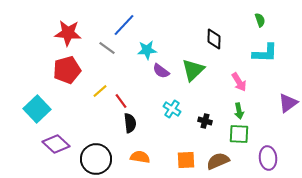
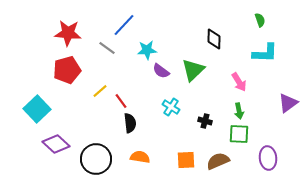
cyan cross: moved 1 px left, 2 px up
